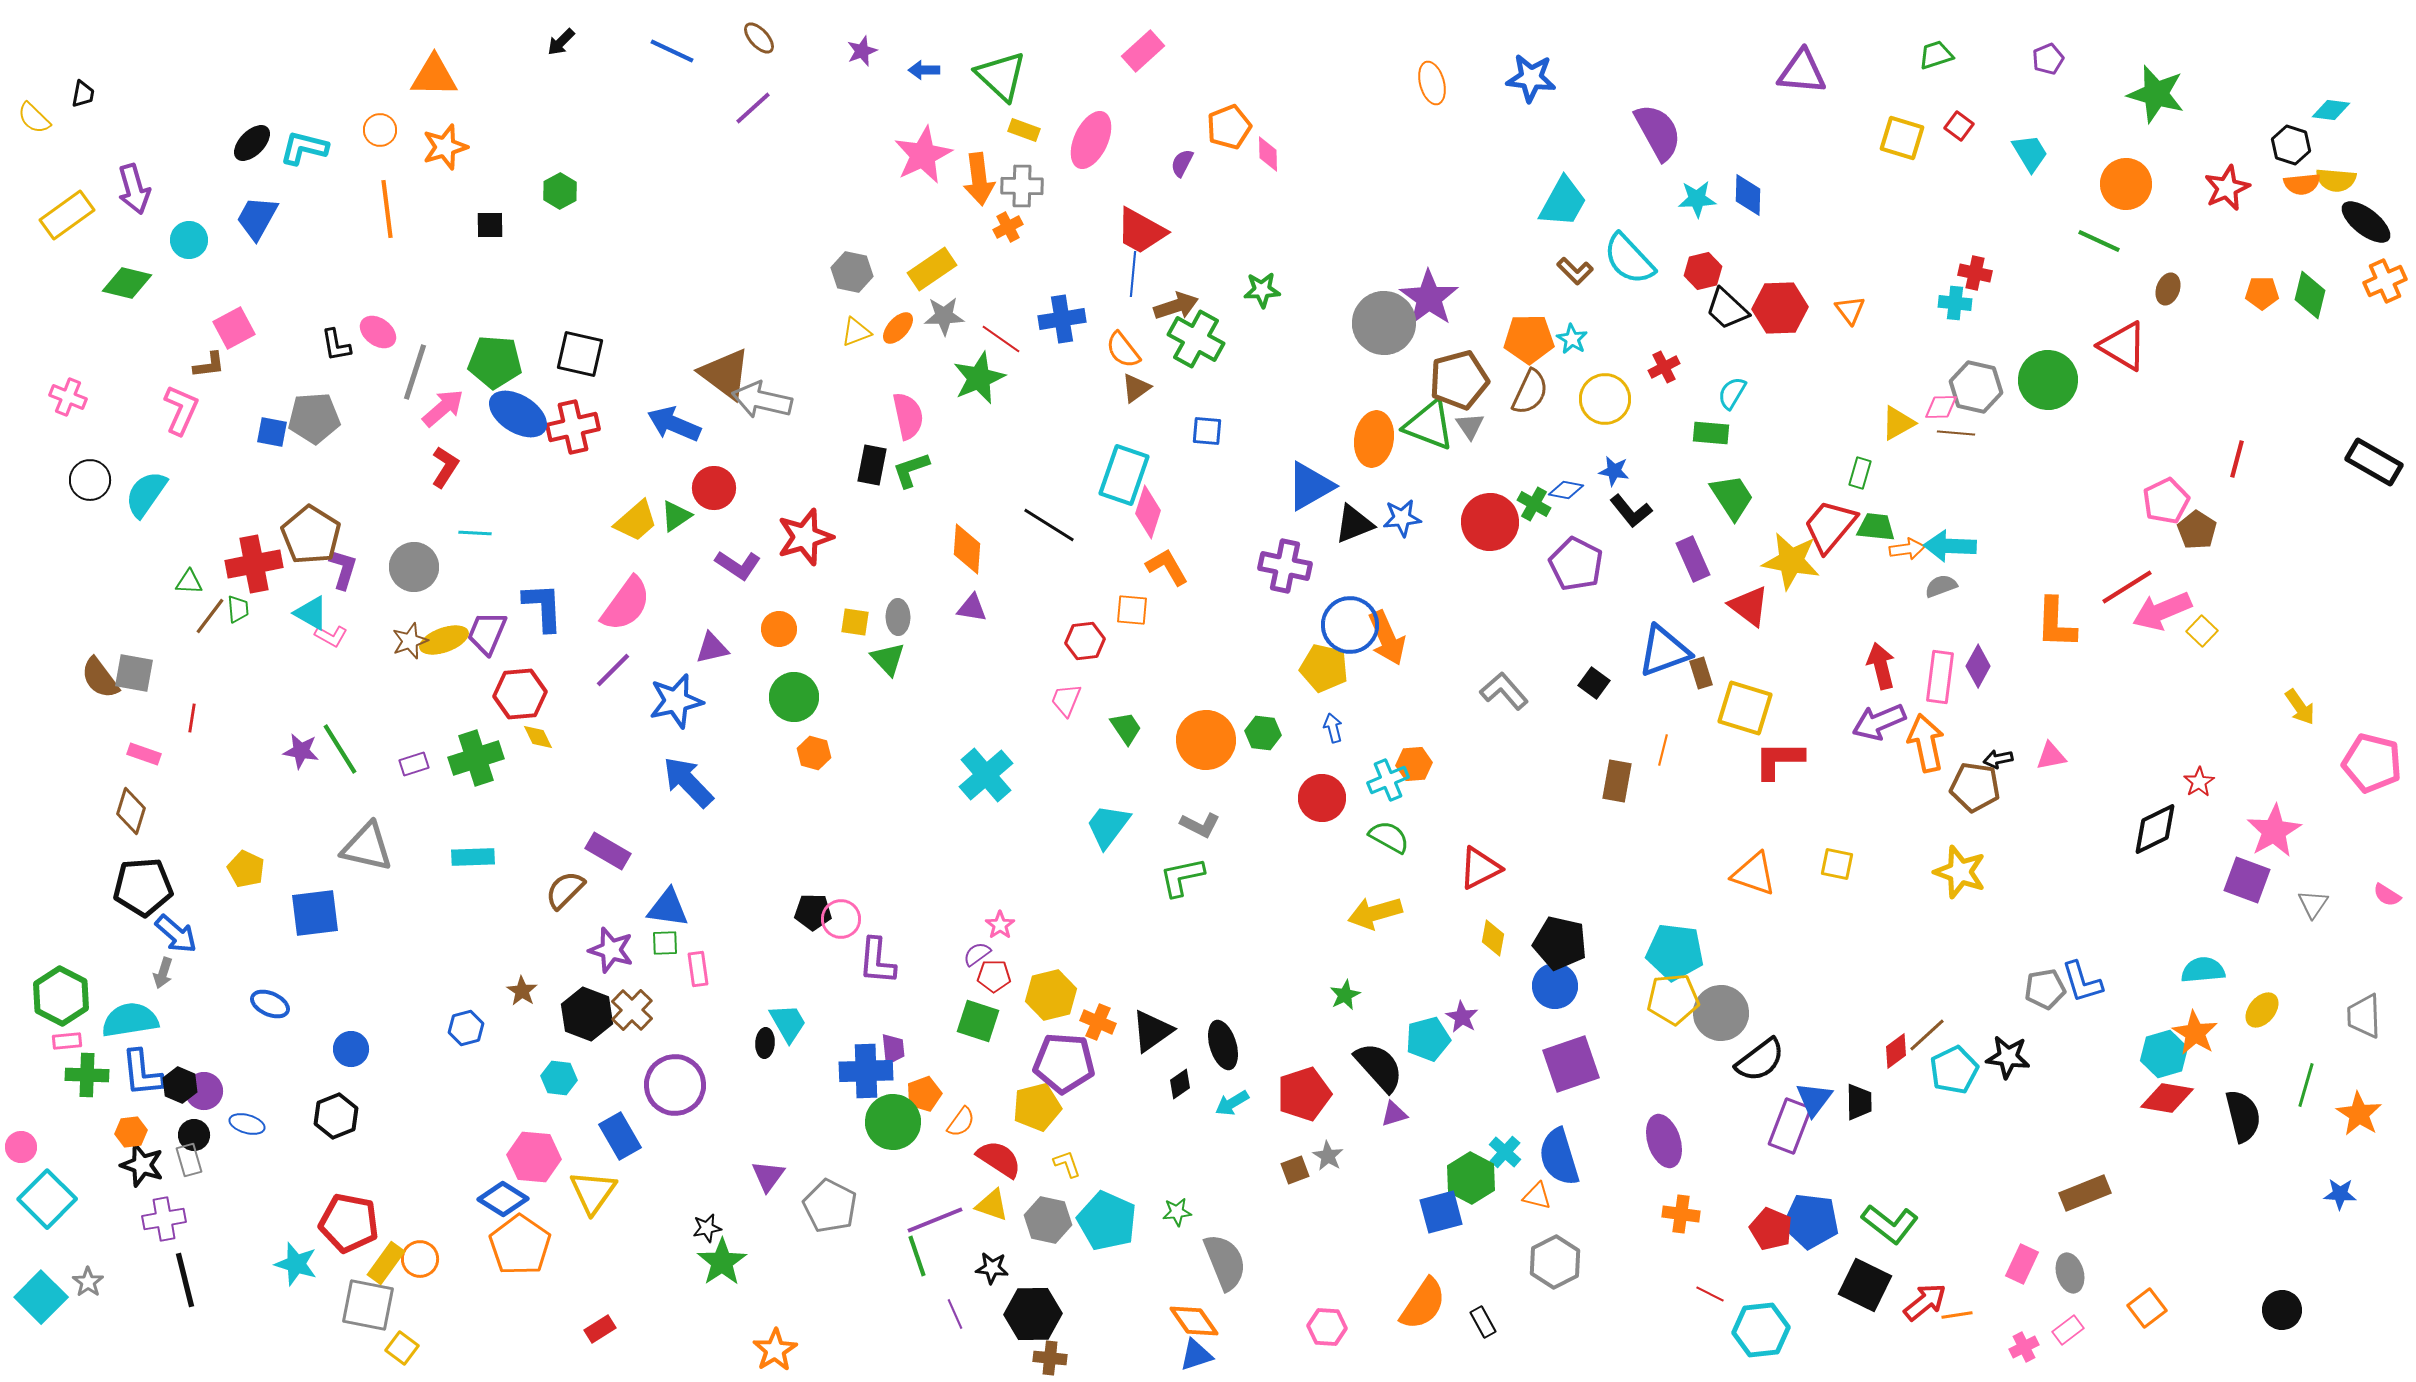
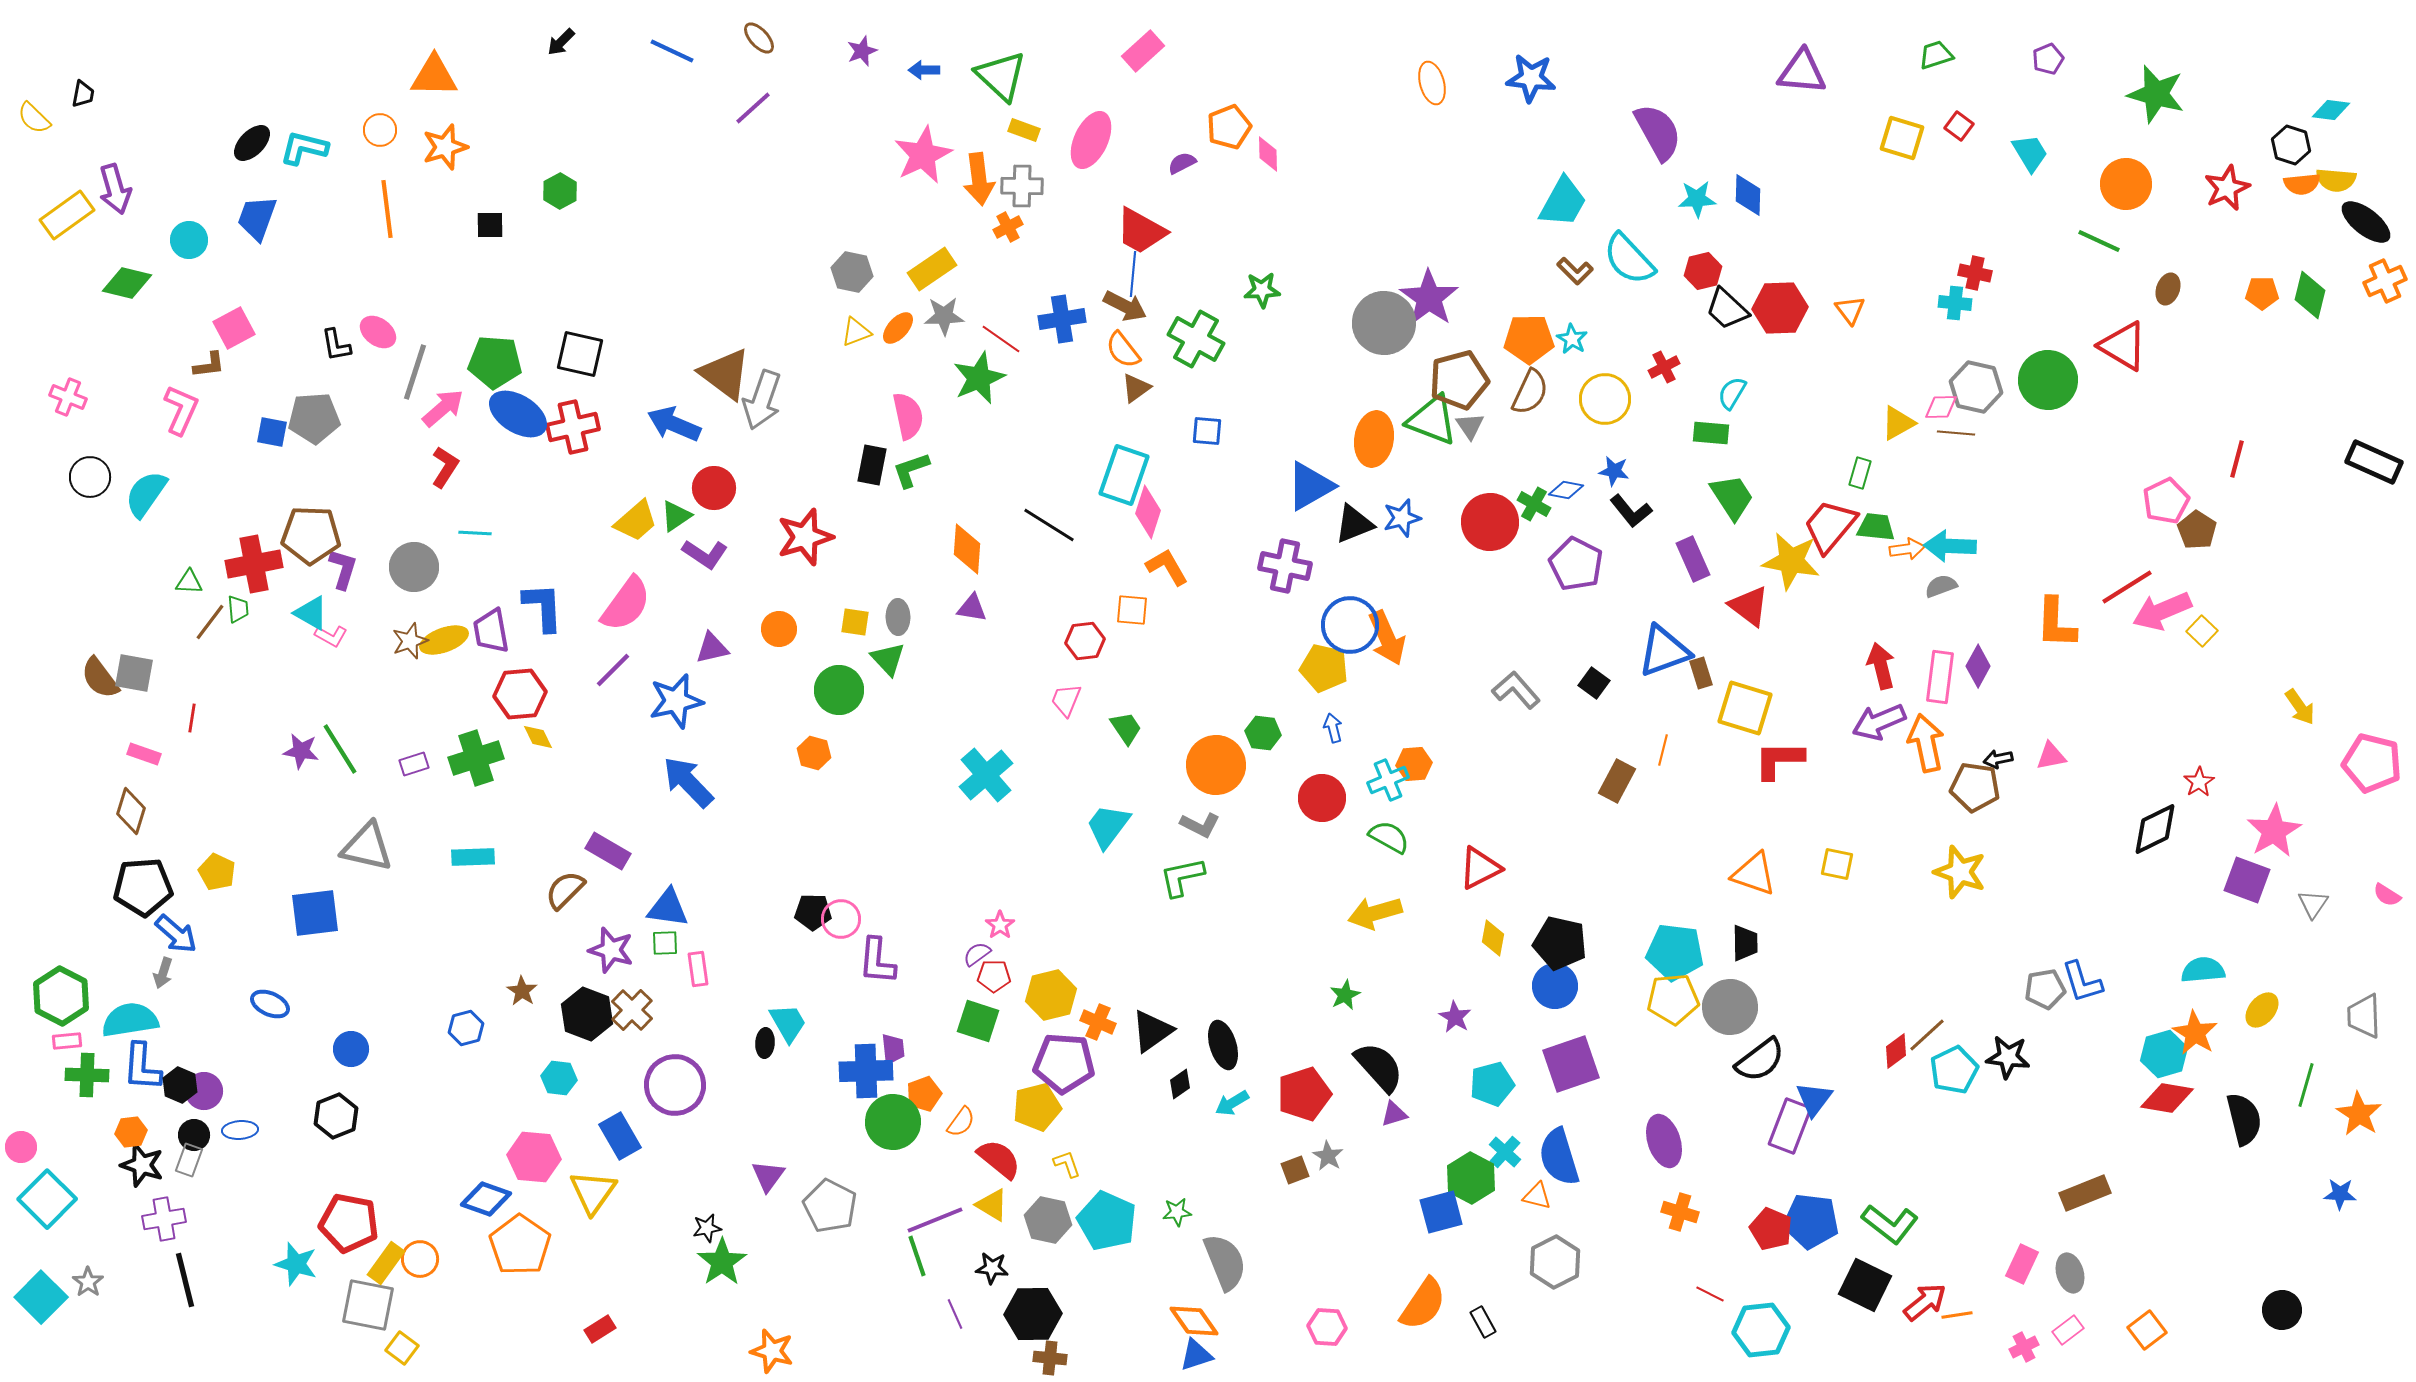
purple semicircle at (1182, 163): rotated 36 degrees clockwise
purple arrow at (134, 189): moved 19 px left
blue trapezoid at (257, 218): rotated 9 degrees counterclockwise
brown arrow at (1176, 306): moved 51 px left; rotated 45 degrees clockwise
gray arrow at (762, 400): rotated 84 degrees counterclockwise
green triangle at (1429, 425): moved 3 px right, 5 px up
black rectangle at (2374, 462): rotated 6 degrees counterclockwise
black circle at (90, 480): moved 3 px up
blue star at (1402, 518): rotated 9 degrees counterclockwise
brown pentagon at (311, 535): rotated 30 degrees counterclockwise
purple L-shape at (738, 565): moved 33 px left, 11 px up
brown line at (210, 616): moved 6 px down
purple trapezoid at (487, 633): moved 4 px right, 2 px up; rotated 33 degrees counterclockwise
gray L-shape at (1504, 691): moved 12 px right, 1 px up
green circle at (794, 697): moved 45 px right, 7 px up
orange circle at (1206, 740): moved 10 px right, 25 px down
brown rectangle at (1617, 781): rotated 18 degrees clockwise
yellow pentagon at (246, 869): moved 29 px left, 3 px down
gray circle at (1721, 1013): moved 9 px right, 6 px up
purple star at (1462, 1017): moved 7 px left
cyan pentagon at (1428, 1039): moved 64 px right, 45 px down
blue L-shape at (142, 1073): moved 6 px up; rotated 10 degrees clockwise
black trapezoid at (1859, 1102): moved 114 px left, 159 px up
black semicircle at (2243, 1116): moved 1 px right, 3 px down
blue ellipse at (247, 1124): moved 7 px left, 6 px down; rotated 20 degrees counterclockwise
red semicircle at (999, 1159): rotated 6 degrees clockwise
gray rectangle at (189, 1160): rotated 36 degrees clockwise
blue diamond at (503, 1199): moved 17 px left; rotated 12 degrees counterclockwise
yellow triangle at (992, 1205): rotated 12 degrees clockwise
orange cross at (1681, 1214): moved 1 px left, 2 px up; rotated 9 degrees clockwise
orange square at (2147, 1308): moved 22 px down
orange star at (775, 1350): moved 3 px left, 1 px down; rotated 24 degrees counterclockwise
